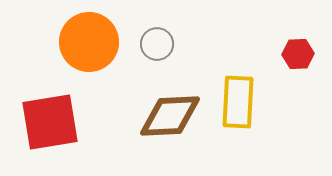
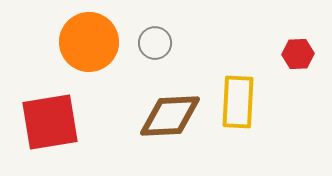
gray circle: moved 2 px left, 1 px up
